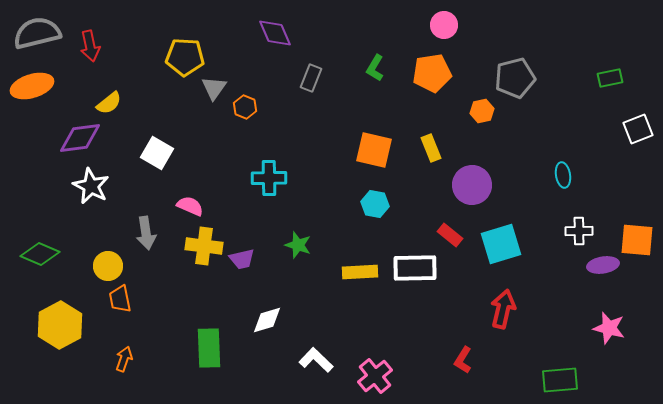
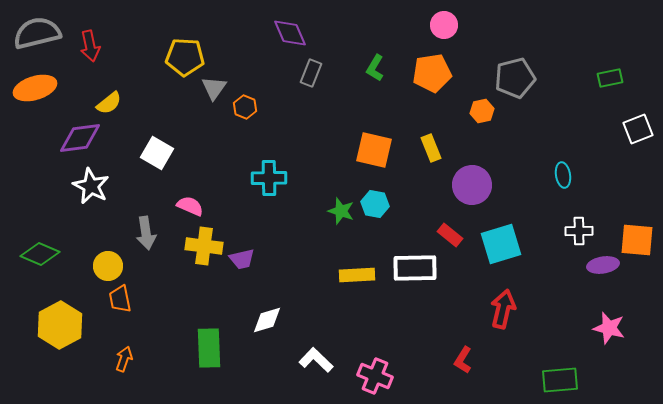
purple diamond at (275, 33): moved 15 px right
gray rectangle at (311, 78): moved 5 px up
orange ellipse at (32, 86): moved 3 px right, 2 px down
green star at (298, 245): moved 43 px right, 34 px up
yellow rectangle at (360, 272): moved 3 px left, 3 px down
pink cross at (375, 376): rotated 28 degrees counterclockwise
